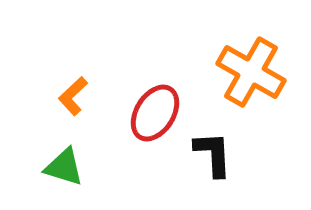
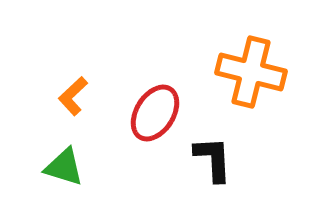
orange cross: rotated 16 degrees counterclockwise
black L-shape: moved 5 px down
